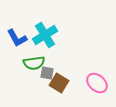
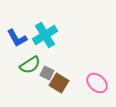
green semicircle: moved 4 px left, 2 px down; rotated 25 degrees counterclockwise
gray square: rotated 16 degrees clockwise
